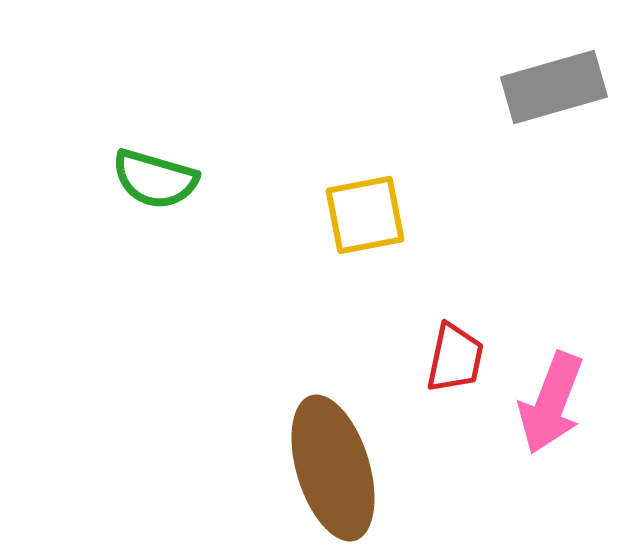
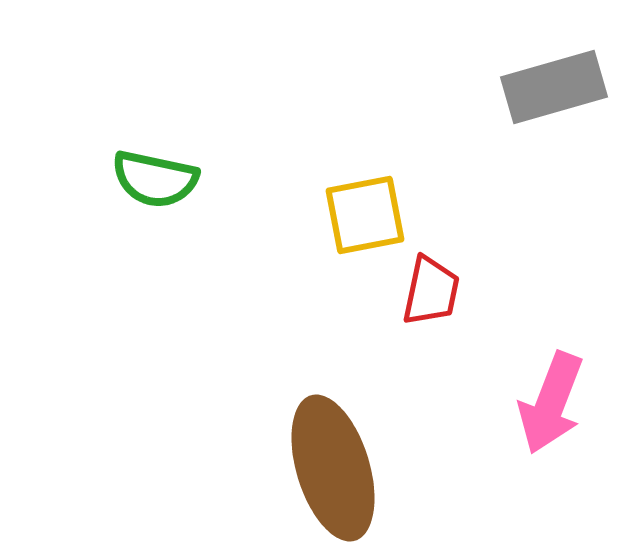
green semicircle: rotated 4 degrees counterclockwise
red trapezoid: moved 24 px left, 67 px up
